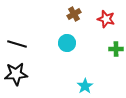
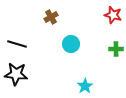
brown cross: moved 23 px left, 3 px down
red star: moved 7 px right, 4 px up
cyan circle: moved 4 px right, 1 px down
black star: rotated 10 degrees clockwise
